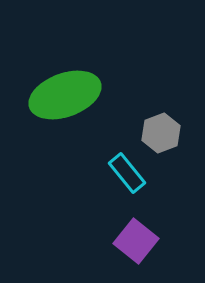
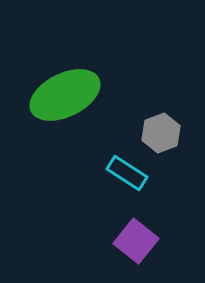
green ellipse: rotated 6 degrees counterclockwise
cyan rectangle: rotated 18 degrees counterclockwise
